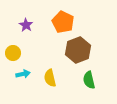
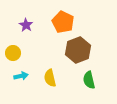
cyan arrow: moved 2 px left, 2 px down
